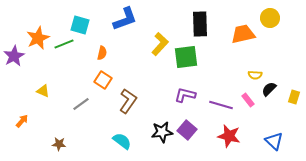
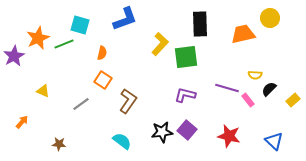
yellow rectangle: moved 1 px left, 3 px down; rotated 32 degrees clockwise
purple line: moved 6 px right, 17 px up
orange arrow: moved 1 px down
